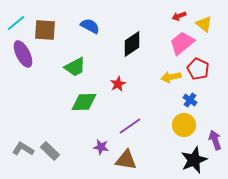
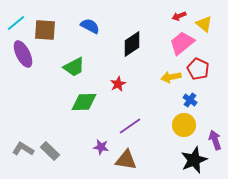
green trapezoid: moved 1 px left
